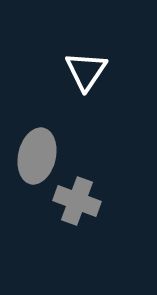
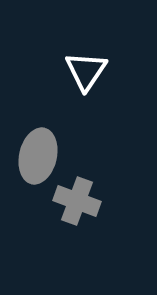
gray ellipse: moved 1 px right
